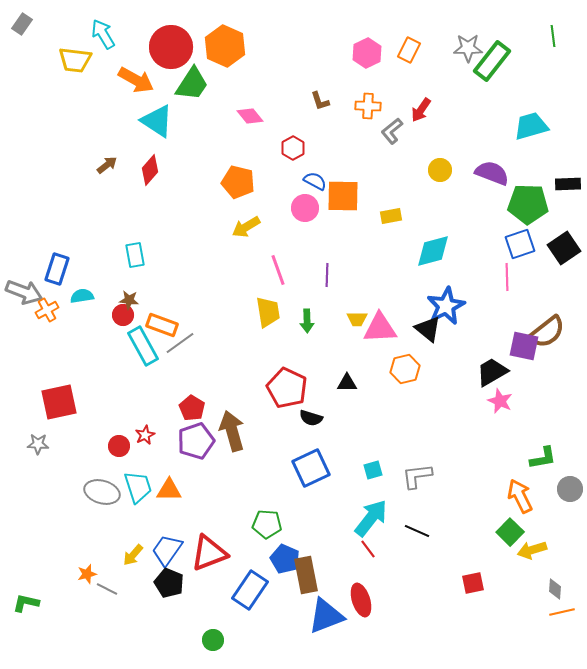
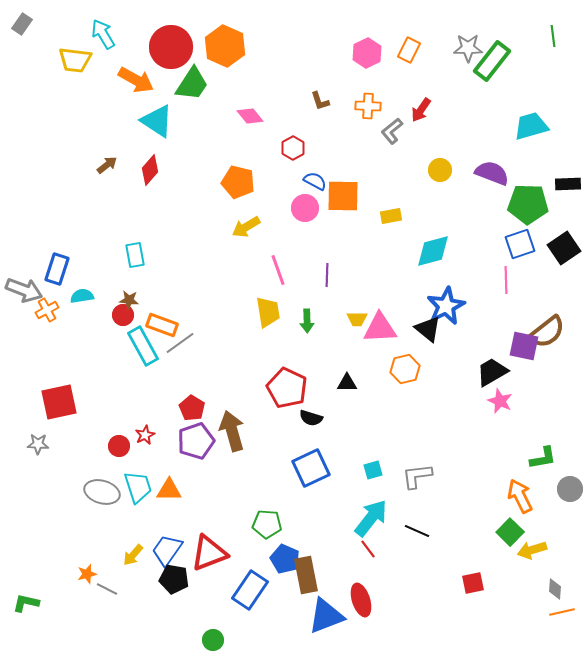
pink line at (507, 277): moved 1 px left, 3 px down
gray arrow at (24, 292): moved 2 px up
black pentagon at (169, 583): moved 5 px right, 4 px up; rotated 12 degrees counterclockwise
